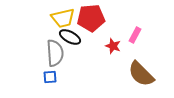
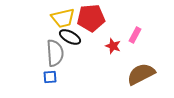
brown semicircle: rotated 108 degrees clockwise
